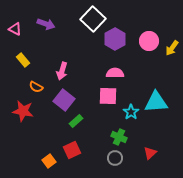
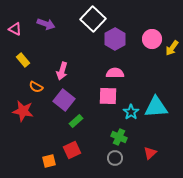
pink circle: moved 3 px right, 2 px up
cyan triangle: moved 5 px down
orange square: rotated 24 degrees clockwise
